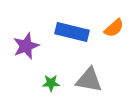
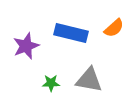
blue rectangle: moved 1 px left, 1 px down
